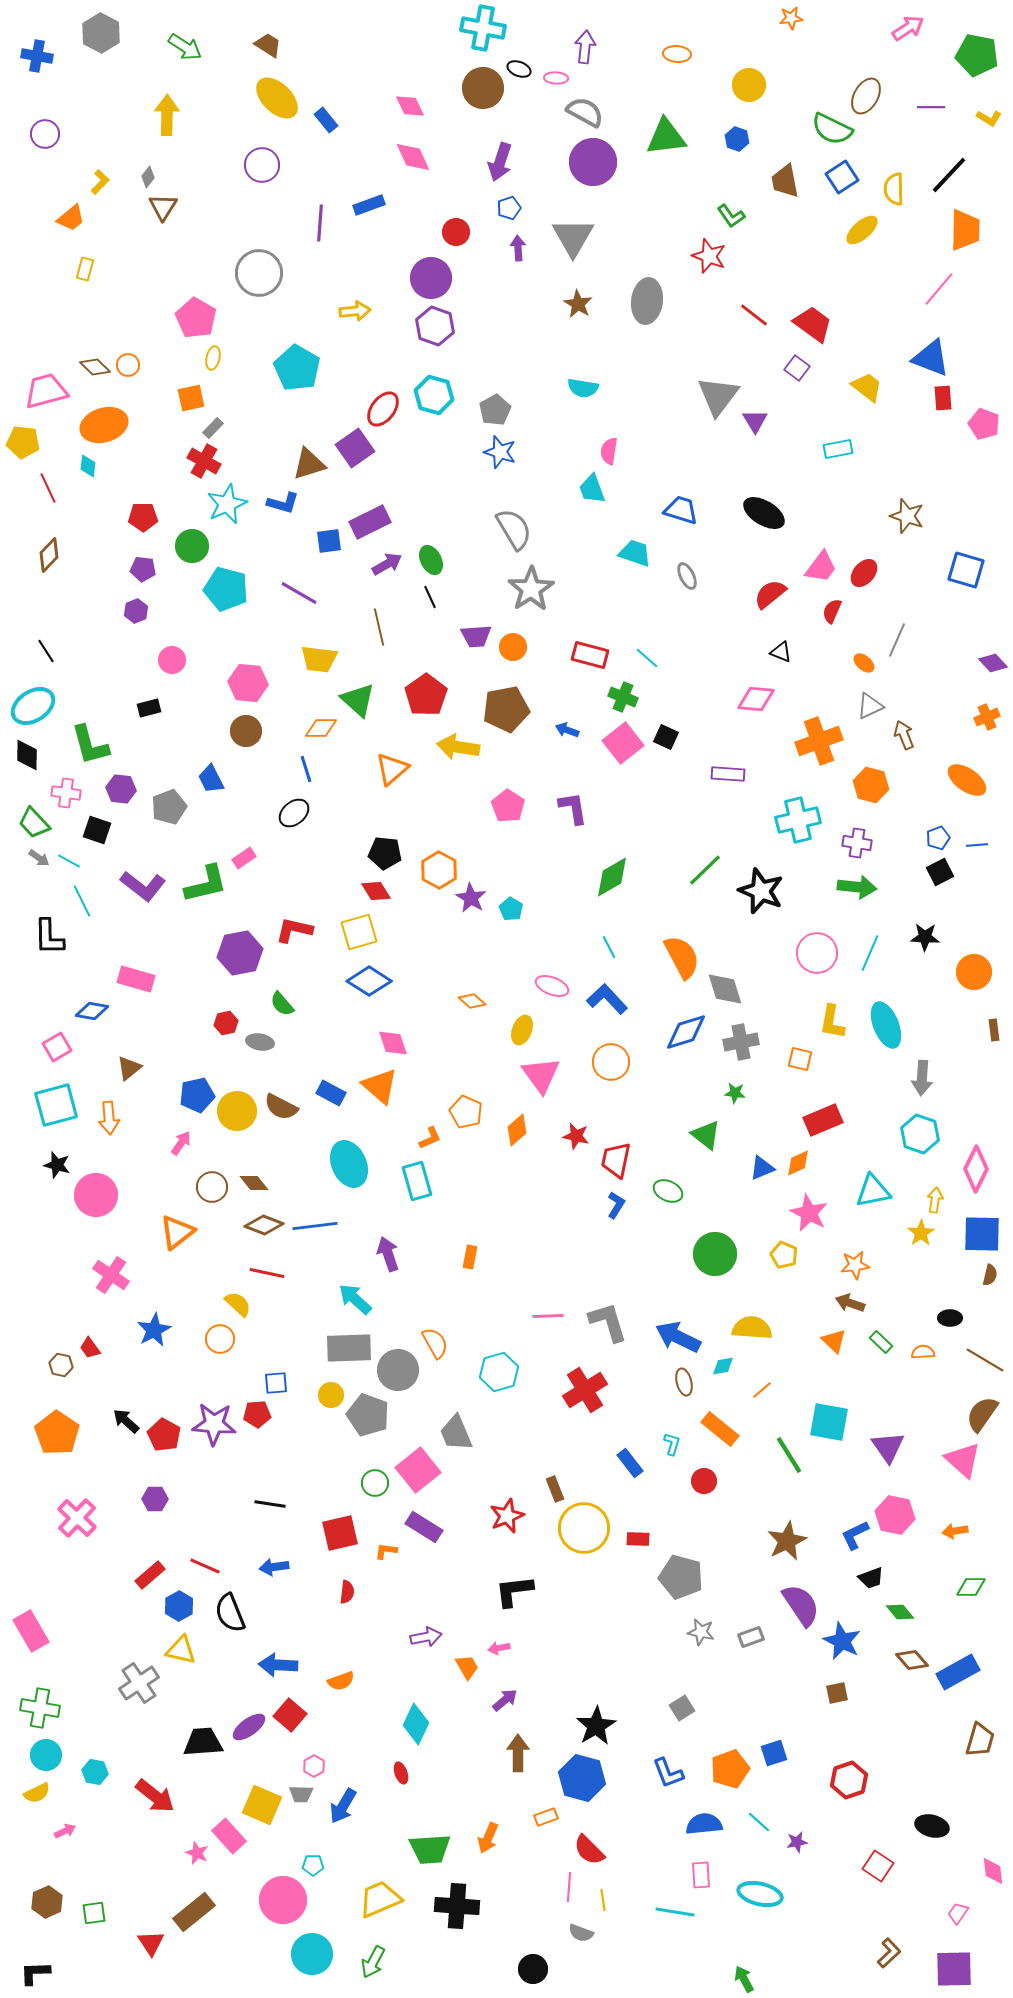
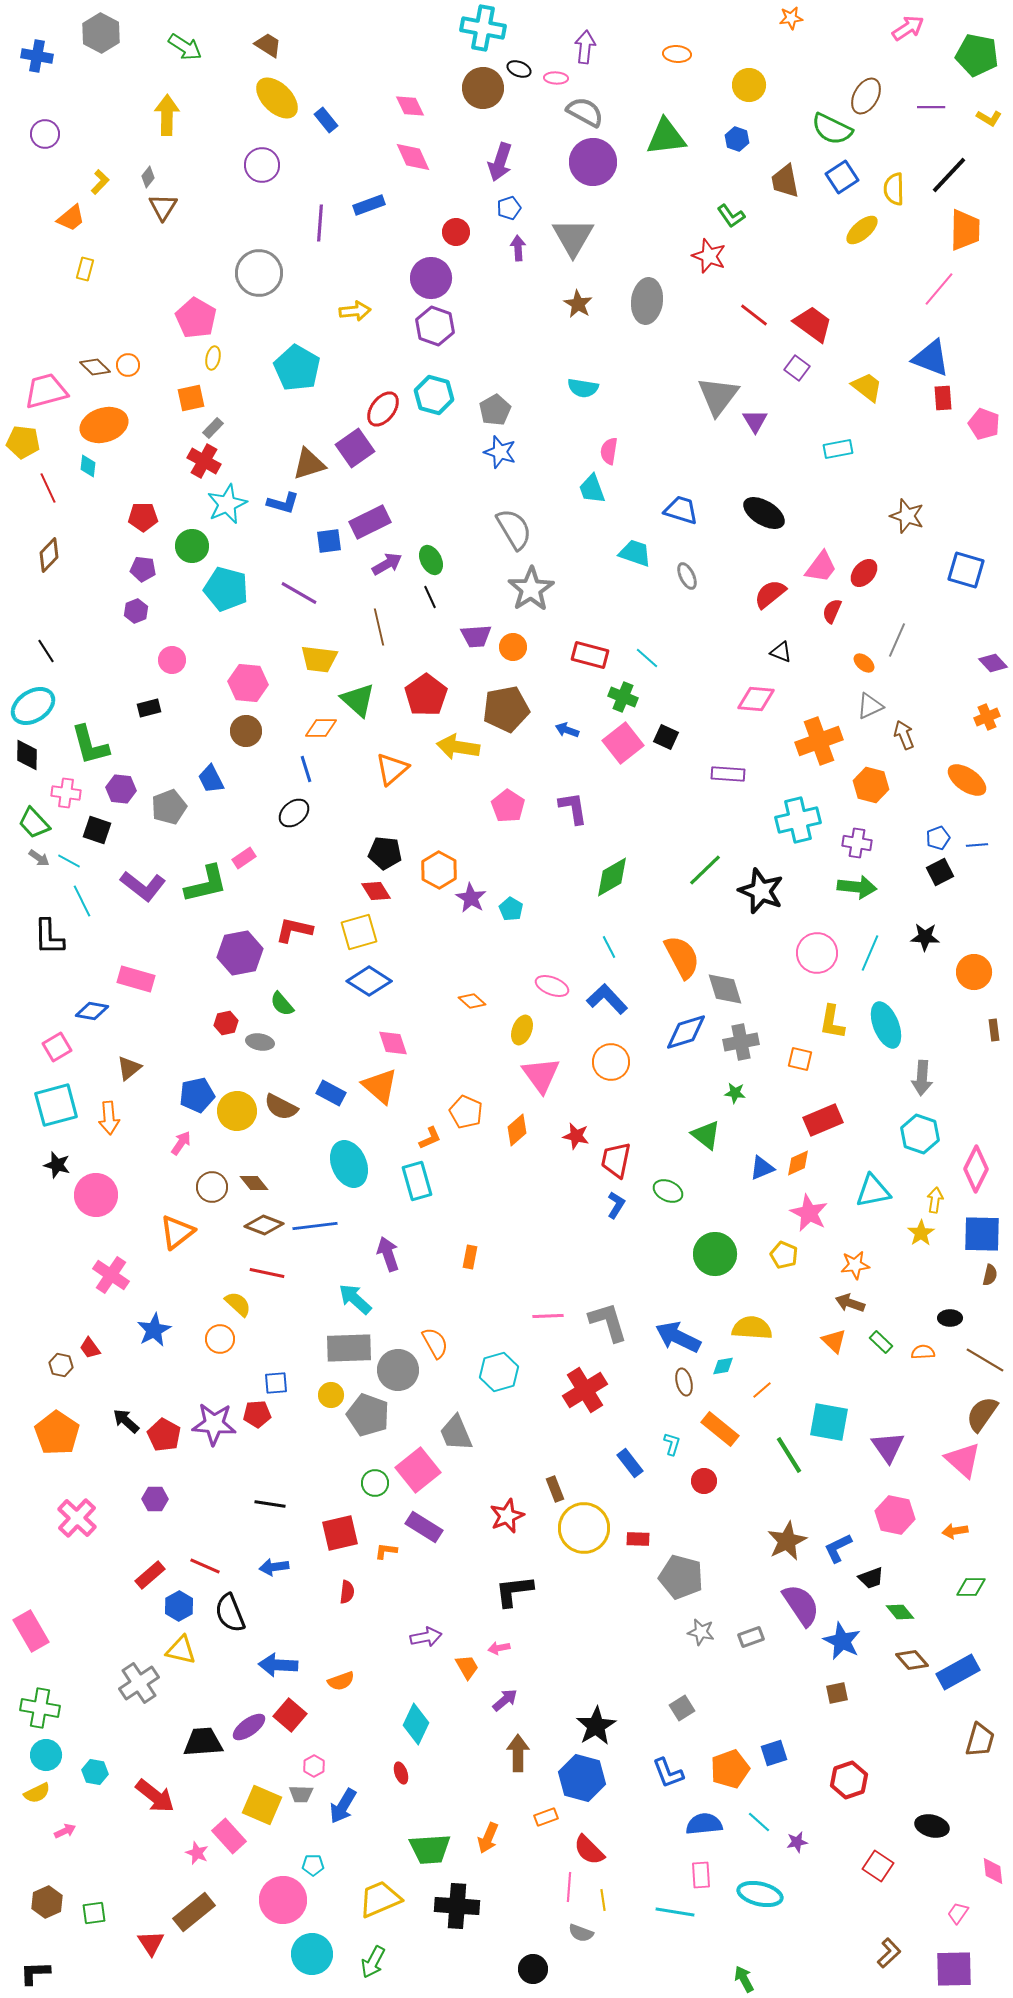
blue L-shape at (855, 1535): moved 17 px left, 13 px down
